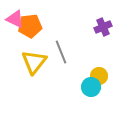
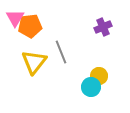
pink triangle: moved 1 px up; rotated 36 degrees clockwise
